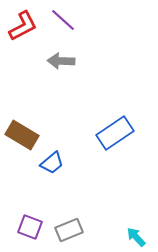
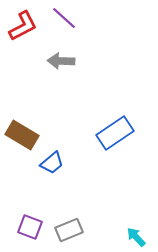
purple line: moved 1 px right, 2 px up
